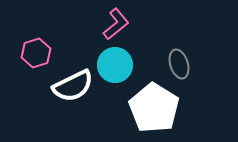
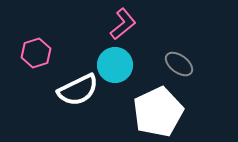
pink L-shape: moved 7 px right
gray ellipse: rotated 36 degrees counterclockwise
white semicircle: moved 5 px right, 4 px down
white pentagon: moved 4 px right, 4 px down; rotated 15 degrees clockwise
